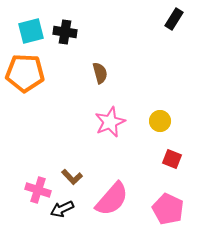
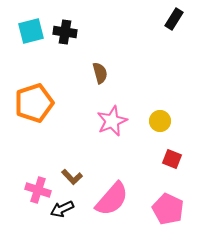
orange pentagon: moved 9 px right, 30 px down; rotated 21 degrees counterclockwise
pink star: moved 2 px right, 1 px up
